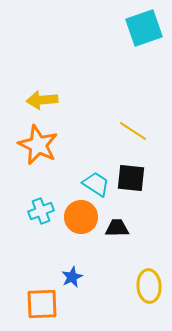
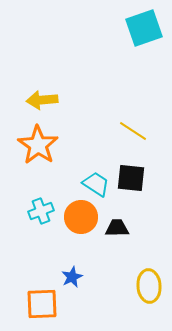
orange star: rotated 9 degrees clockwise
